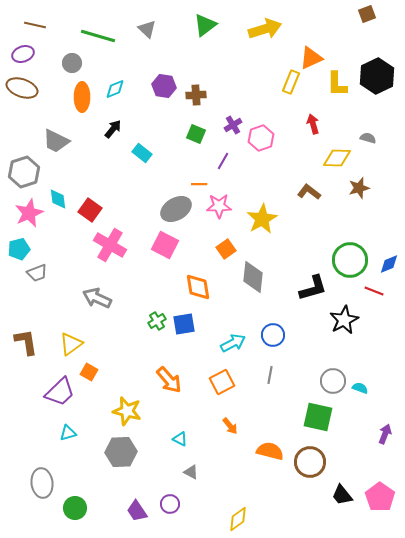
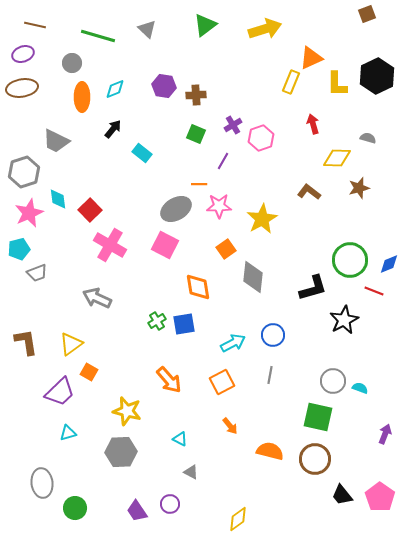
brown ellipse at (22, 88): rotated 28 degrees counterclockwise
red square at (90, 210): rotated 10 degrees clockwise
brown circle at (310, 462): moved 5 px right, 3 px up
